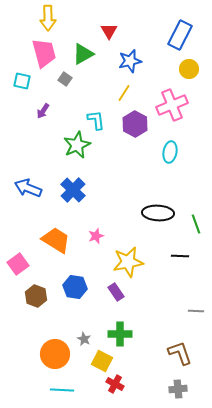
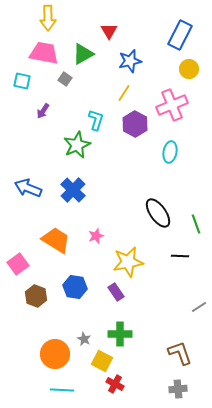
pink trapezoid: rotated 64 degrees counterclockwise
cyan L-shape: rotated 25 degrees clockwise
black ellipse: rotated 52 degrees clockwise
gray line: moved 3 px right, 4 px up; rotated 35 degrees counterclockwise
